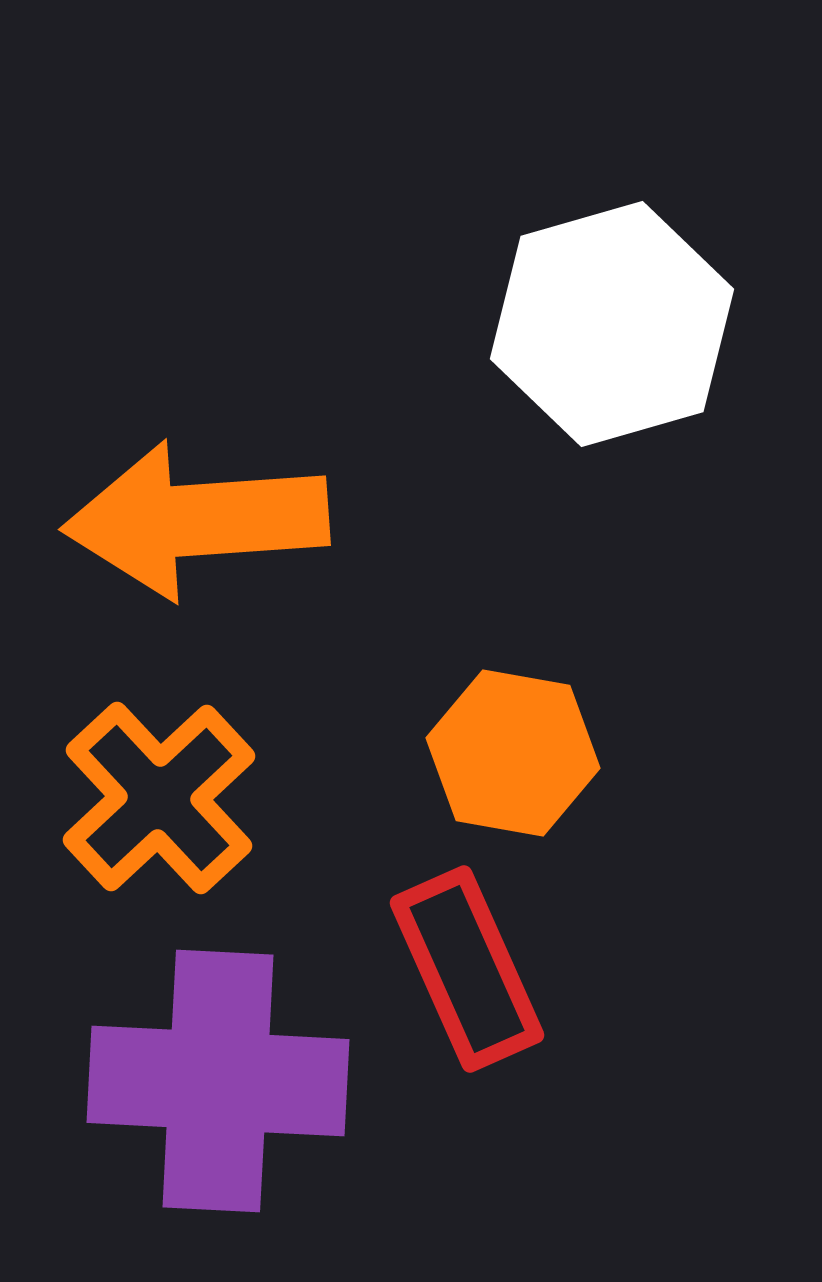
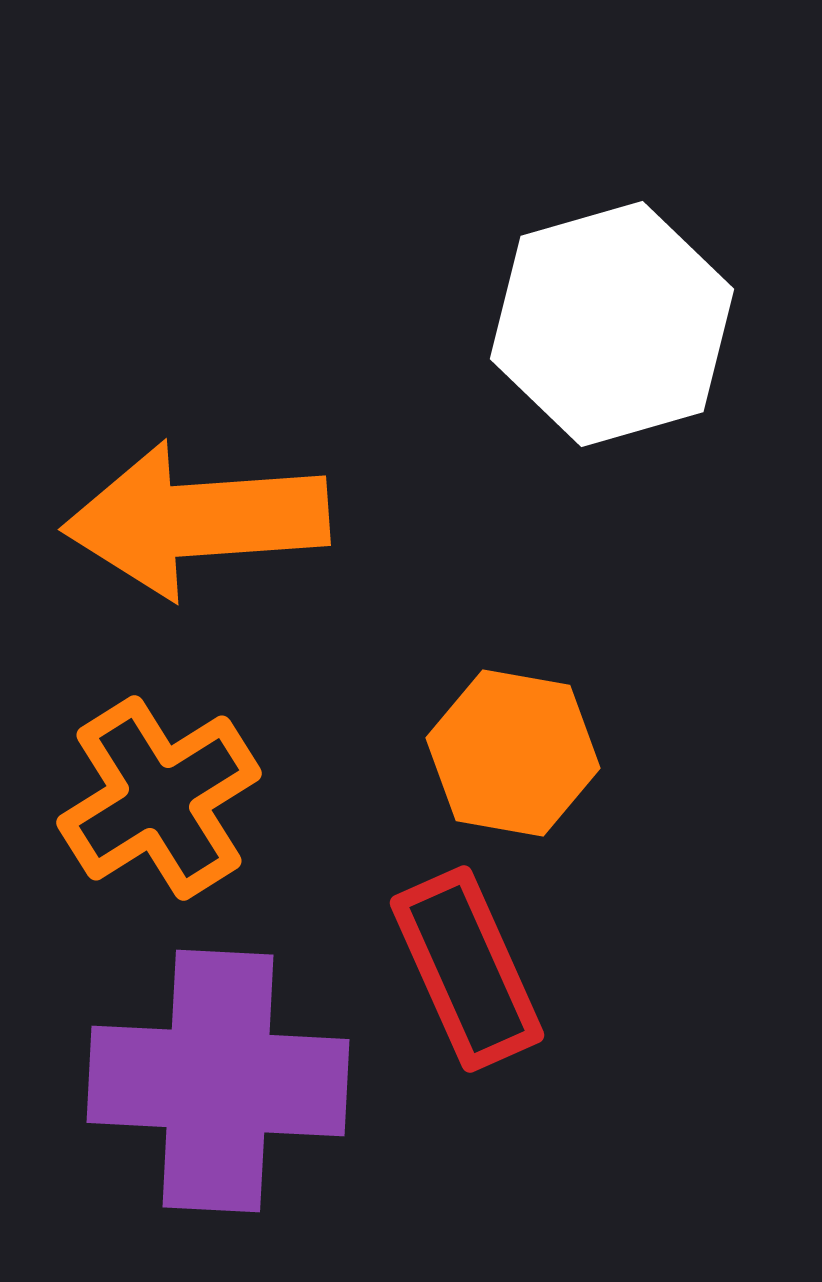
orange cross: rotated 11 degrees clockwise
